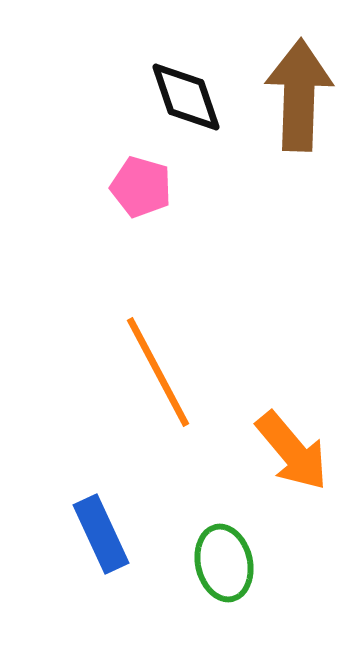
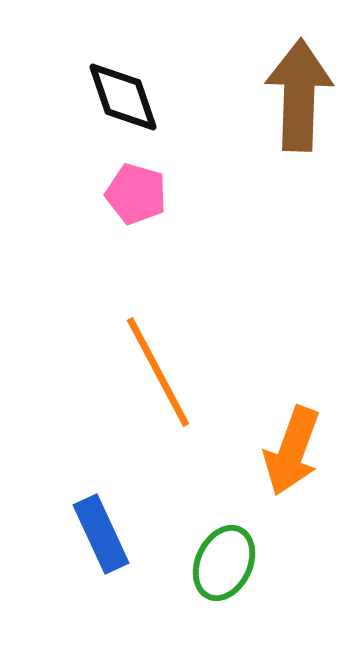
black diamond: moved 63 px left
pink pentagon: moved 5 px left, 7 px down
orange arrow: rotated 60 degrees clockwise
green ellipse: rotated 38 degrees clockwise
